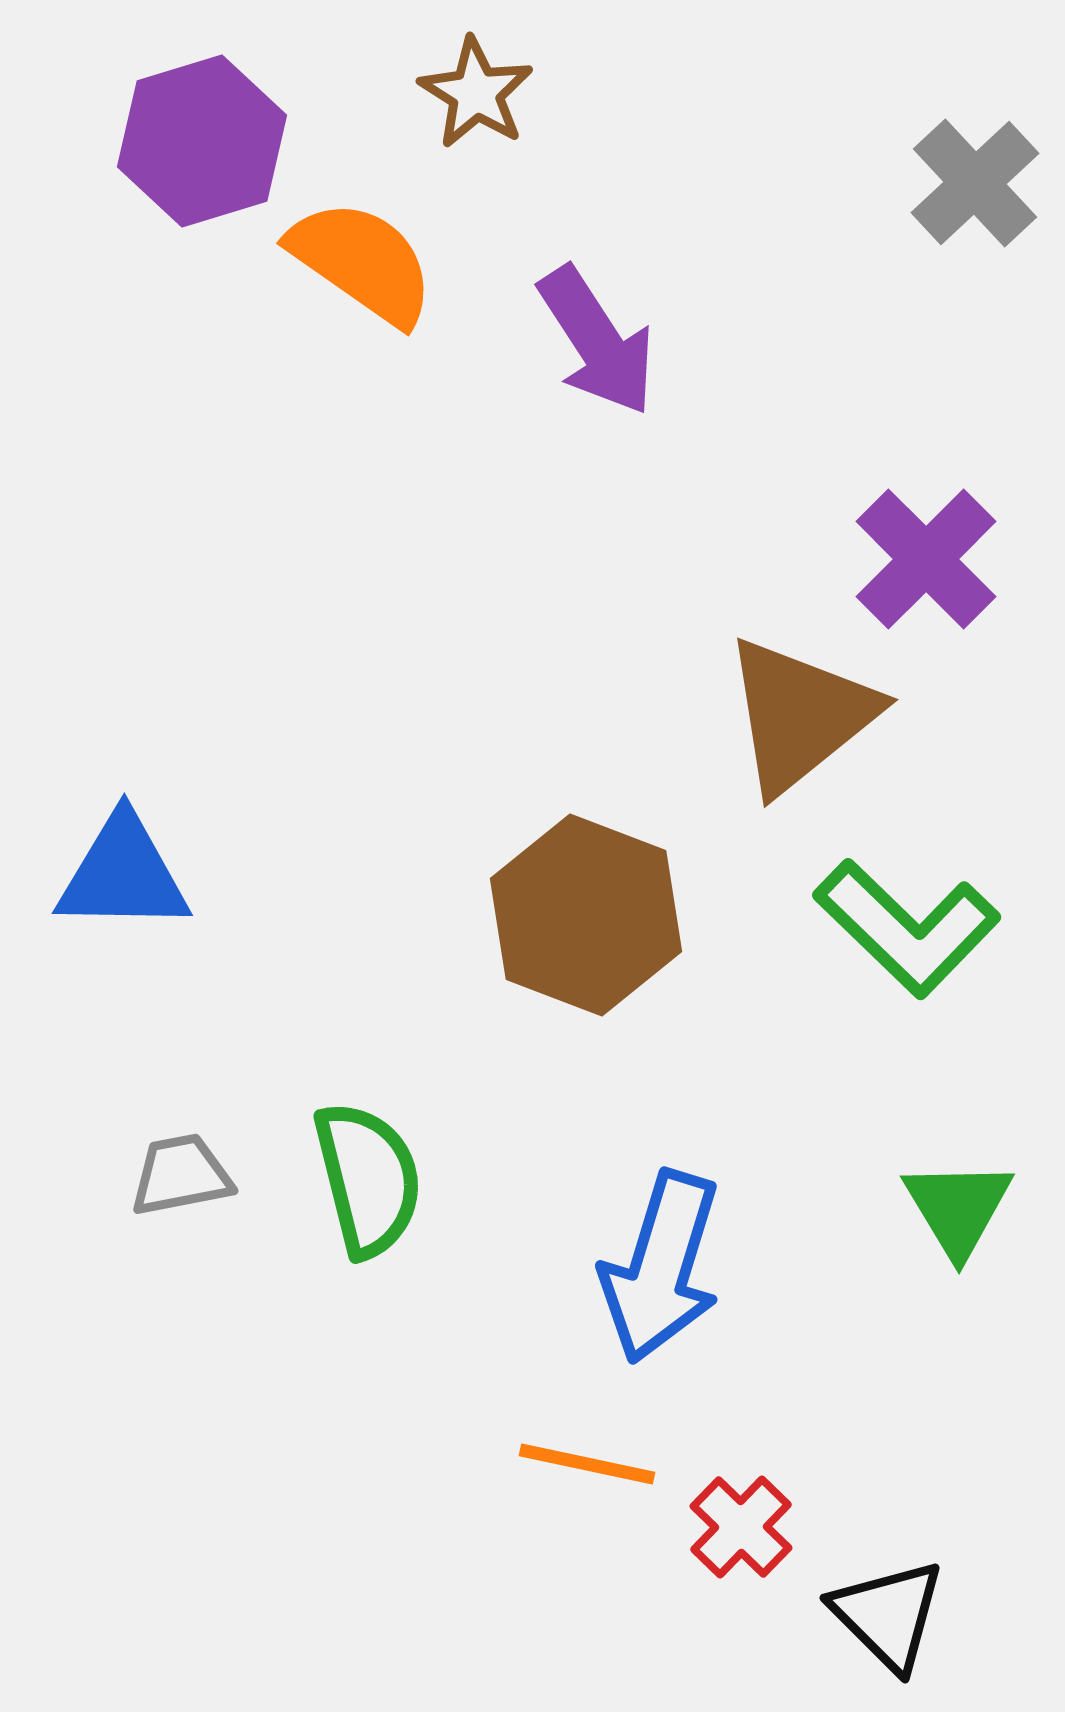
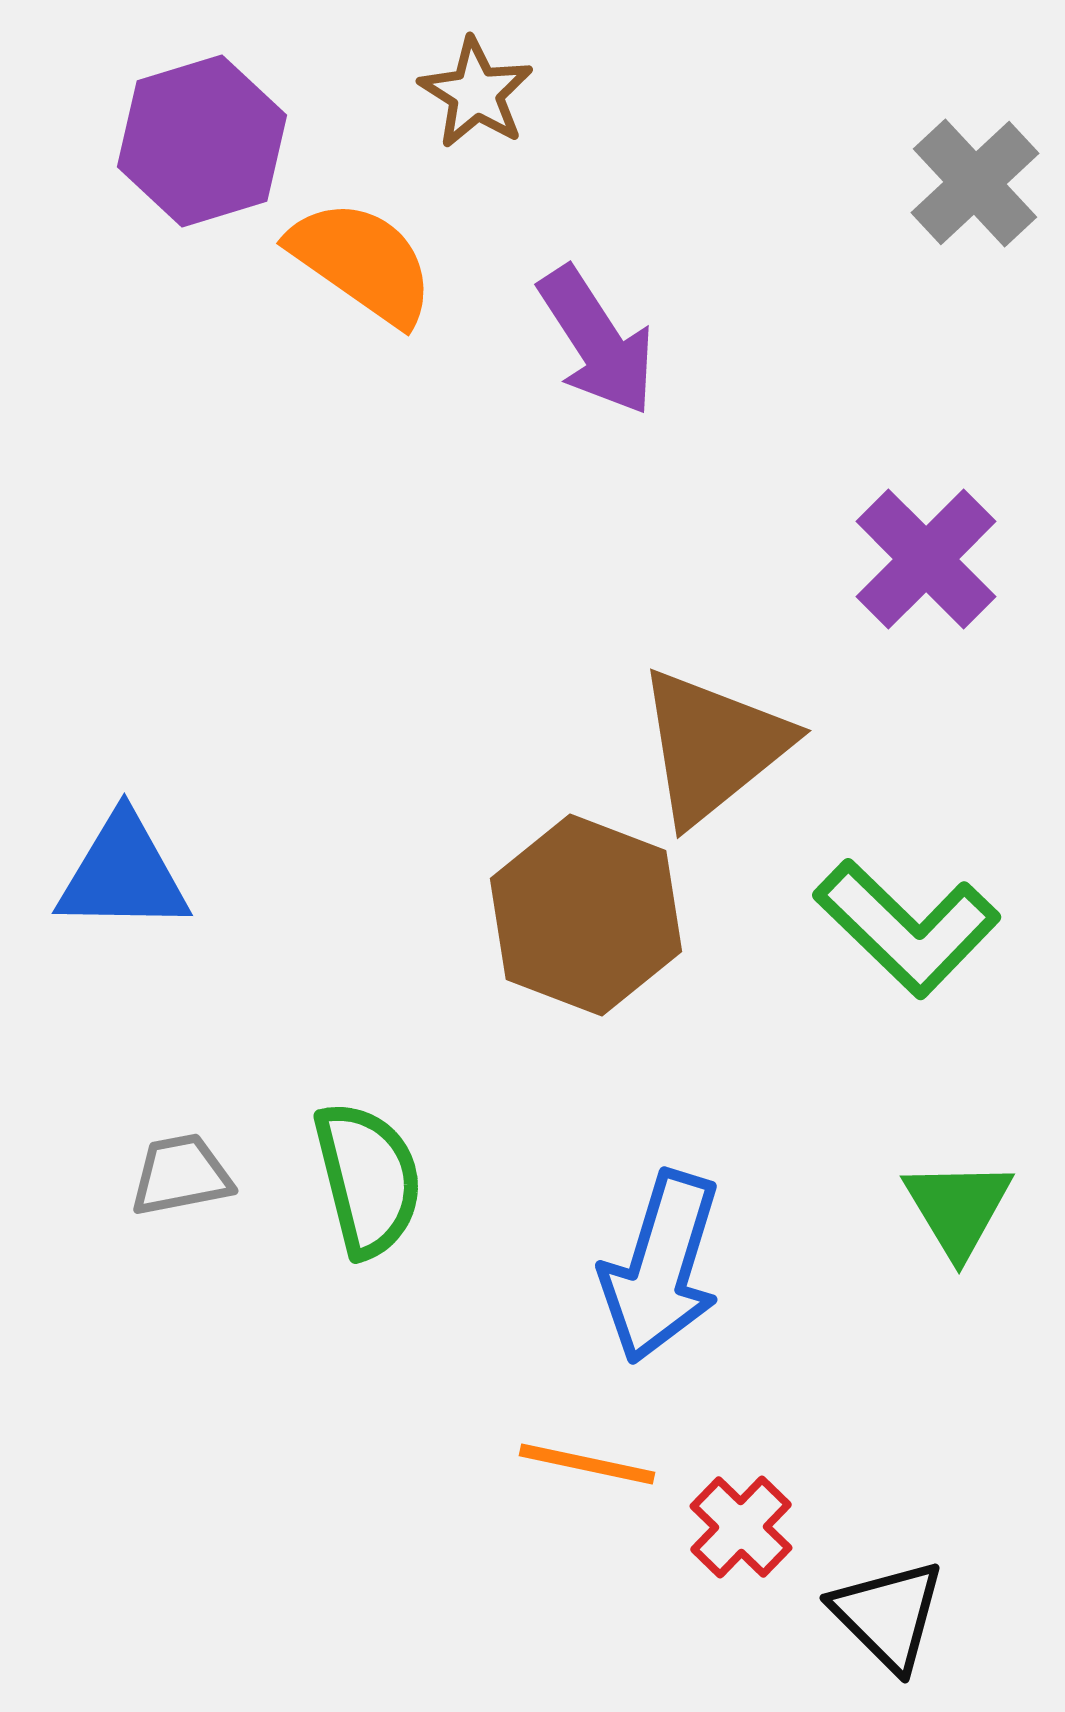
brown triangle: moved 87 px left, 31 px down
